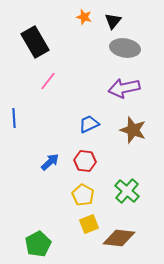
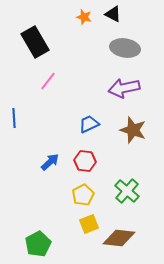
black triangle: moved 7 px up; rotated 42 degrees counterclockwise
yellow pentagon: rotated 15 degrees clockwise
